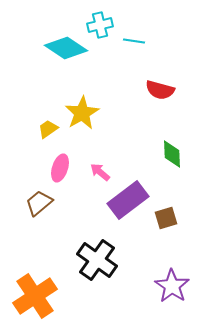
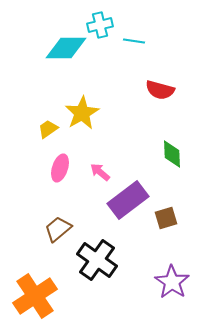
cyan diamond: rotated 33 degrees counterclockwise
brown trapezoid: moved 19 px right, 26 px down
purple star: moved 4 px up
